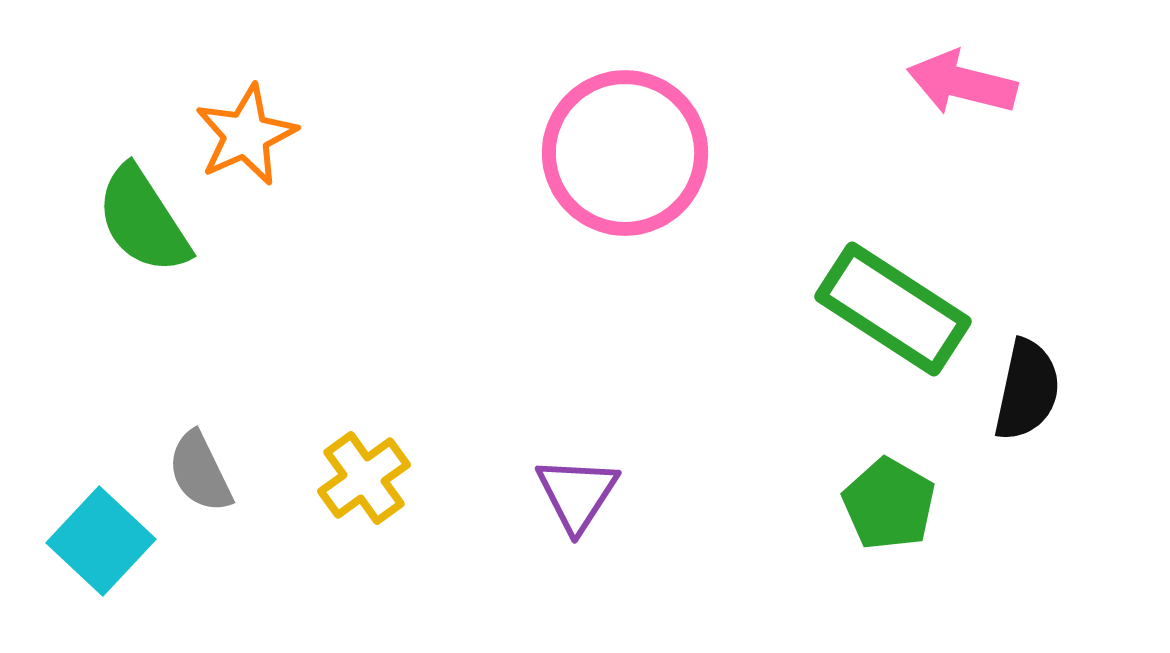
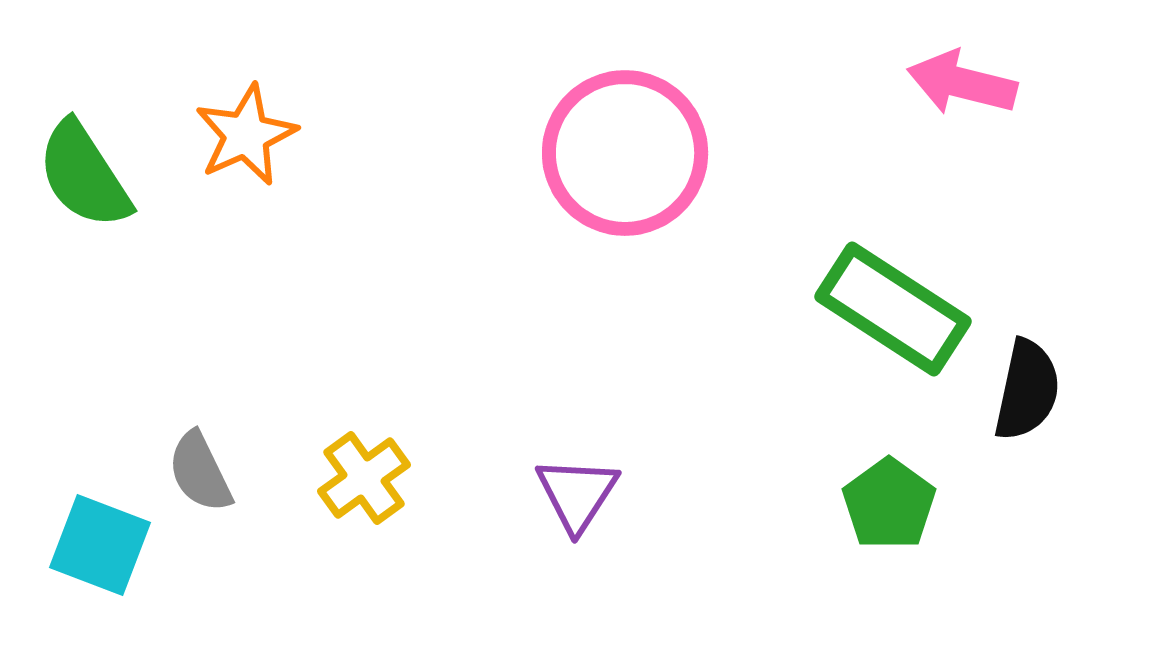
green semicircle: moved 59 px left, 45 px up
green pentagon: rotated 6 degrees clockwise
cyan square: moved 1 px left, 4 px down; rotated 22 degrees counterclockwise
